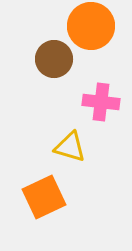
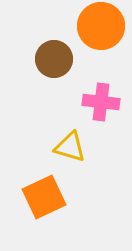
orange circle: moved 10 px right
